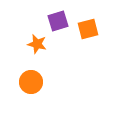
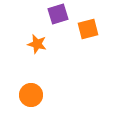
purple square: moved 7 px up
orange circle: moved 13 px down
